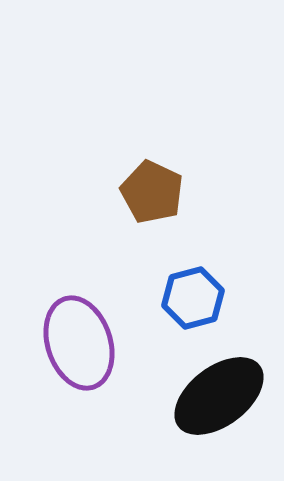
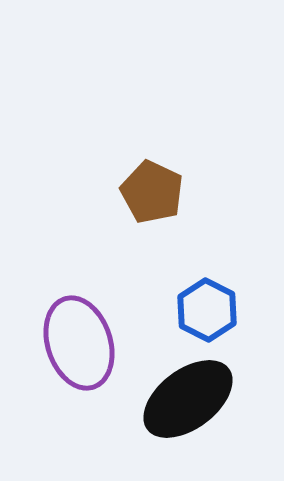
blue hexagon: moved 14 px right, 12 px down; rotated 18 degrees counterclockwise
black ellipse: moved 31 px left, 3 px down
